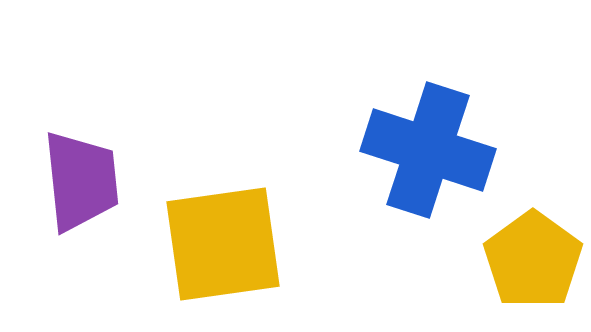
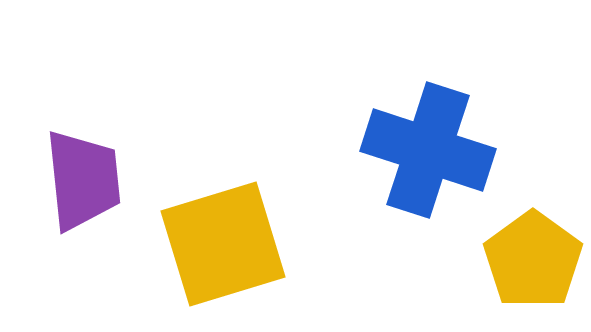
purple trapezoid: moved 2 px right, 1 px up
yellow square: rotated 9 degrees counterclockwise
